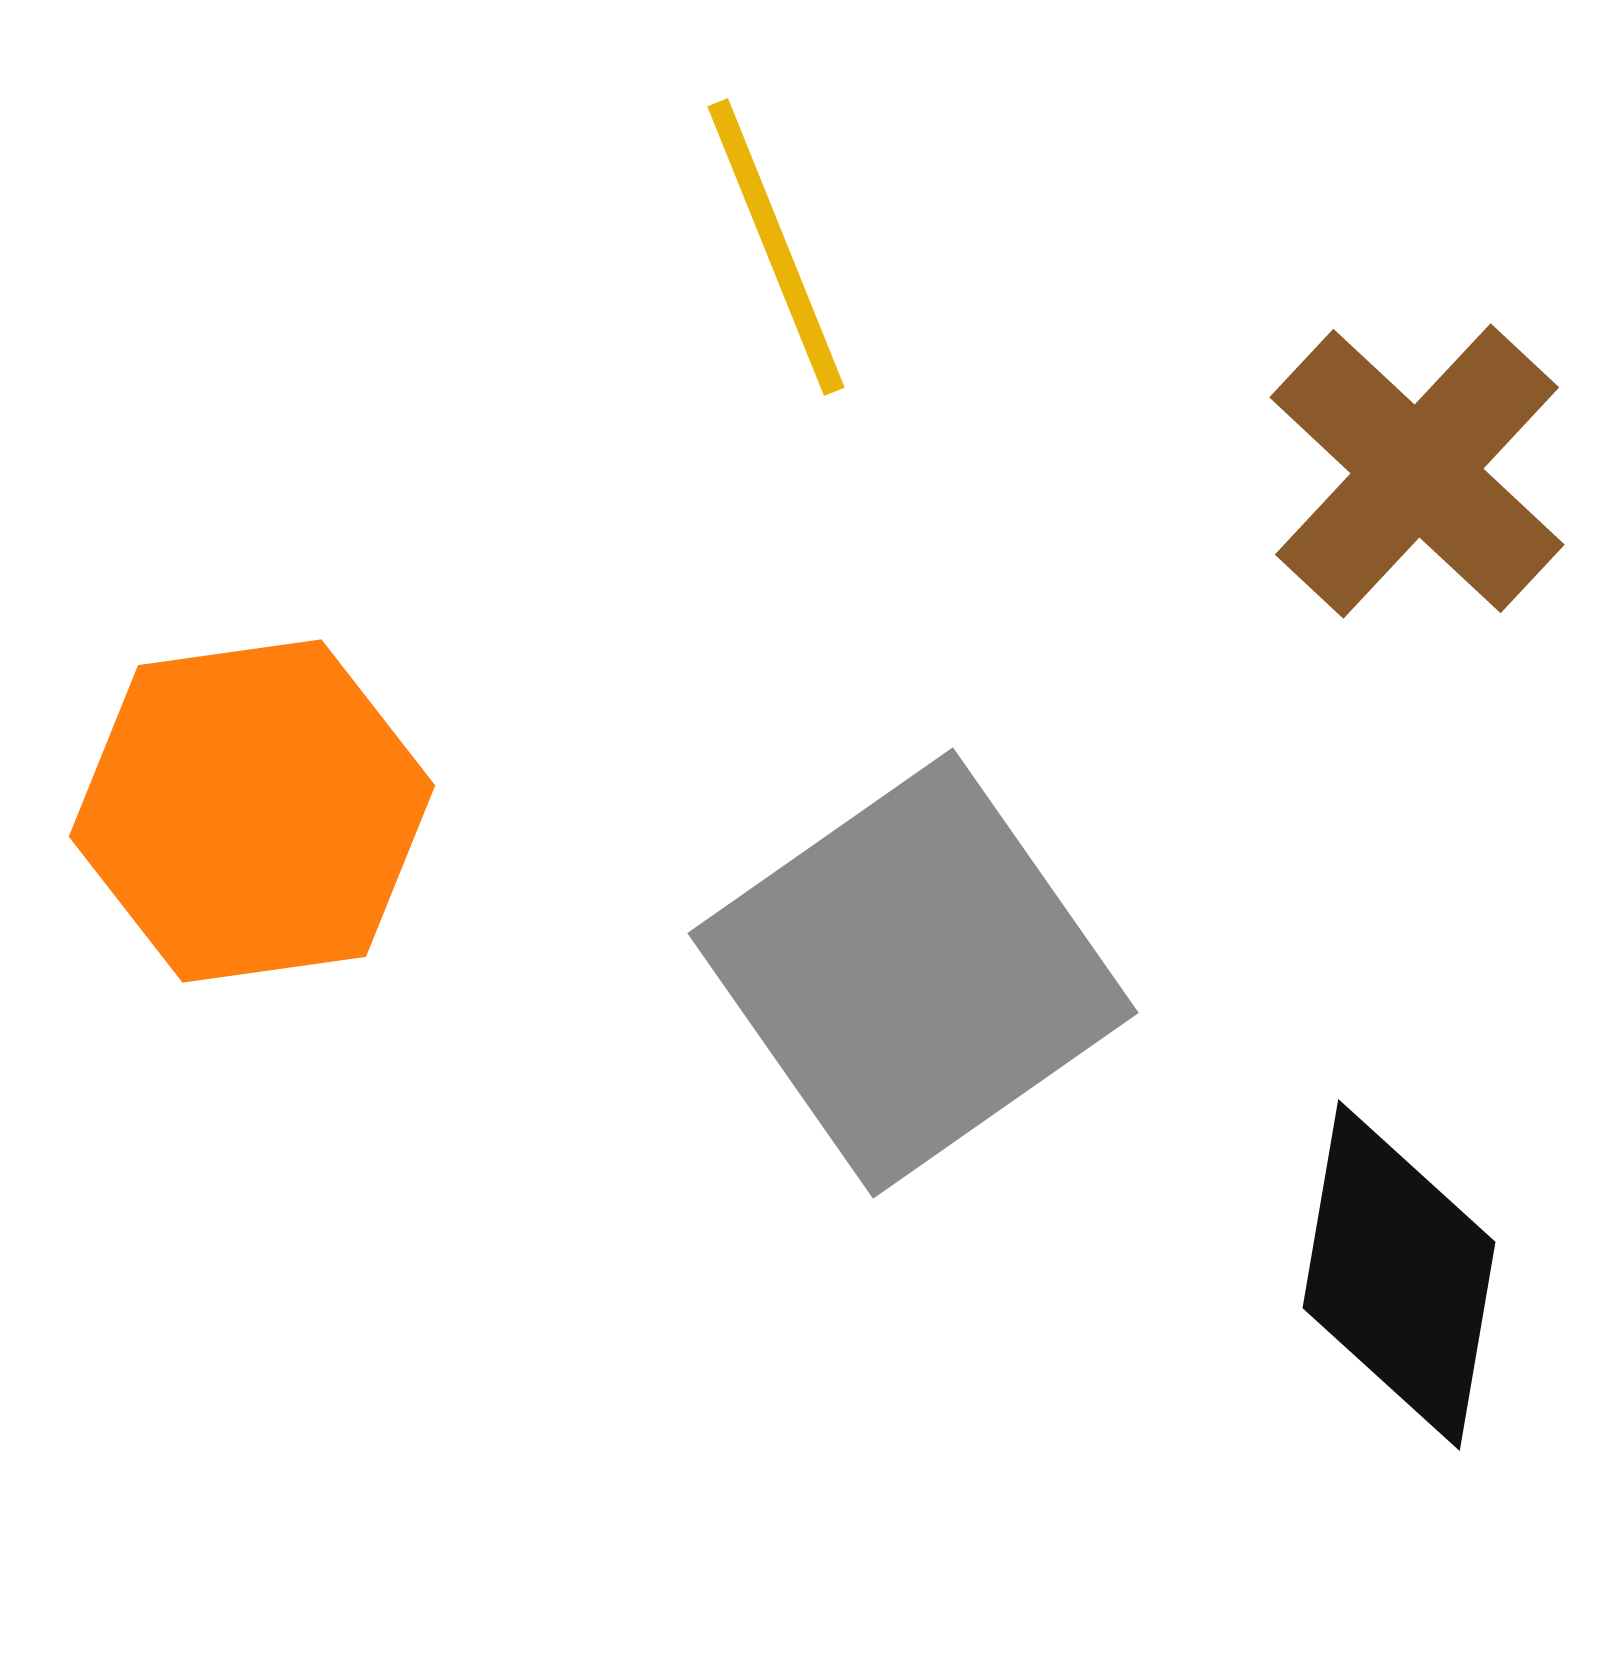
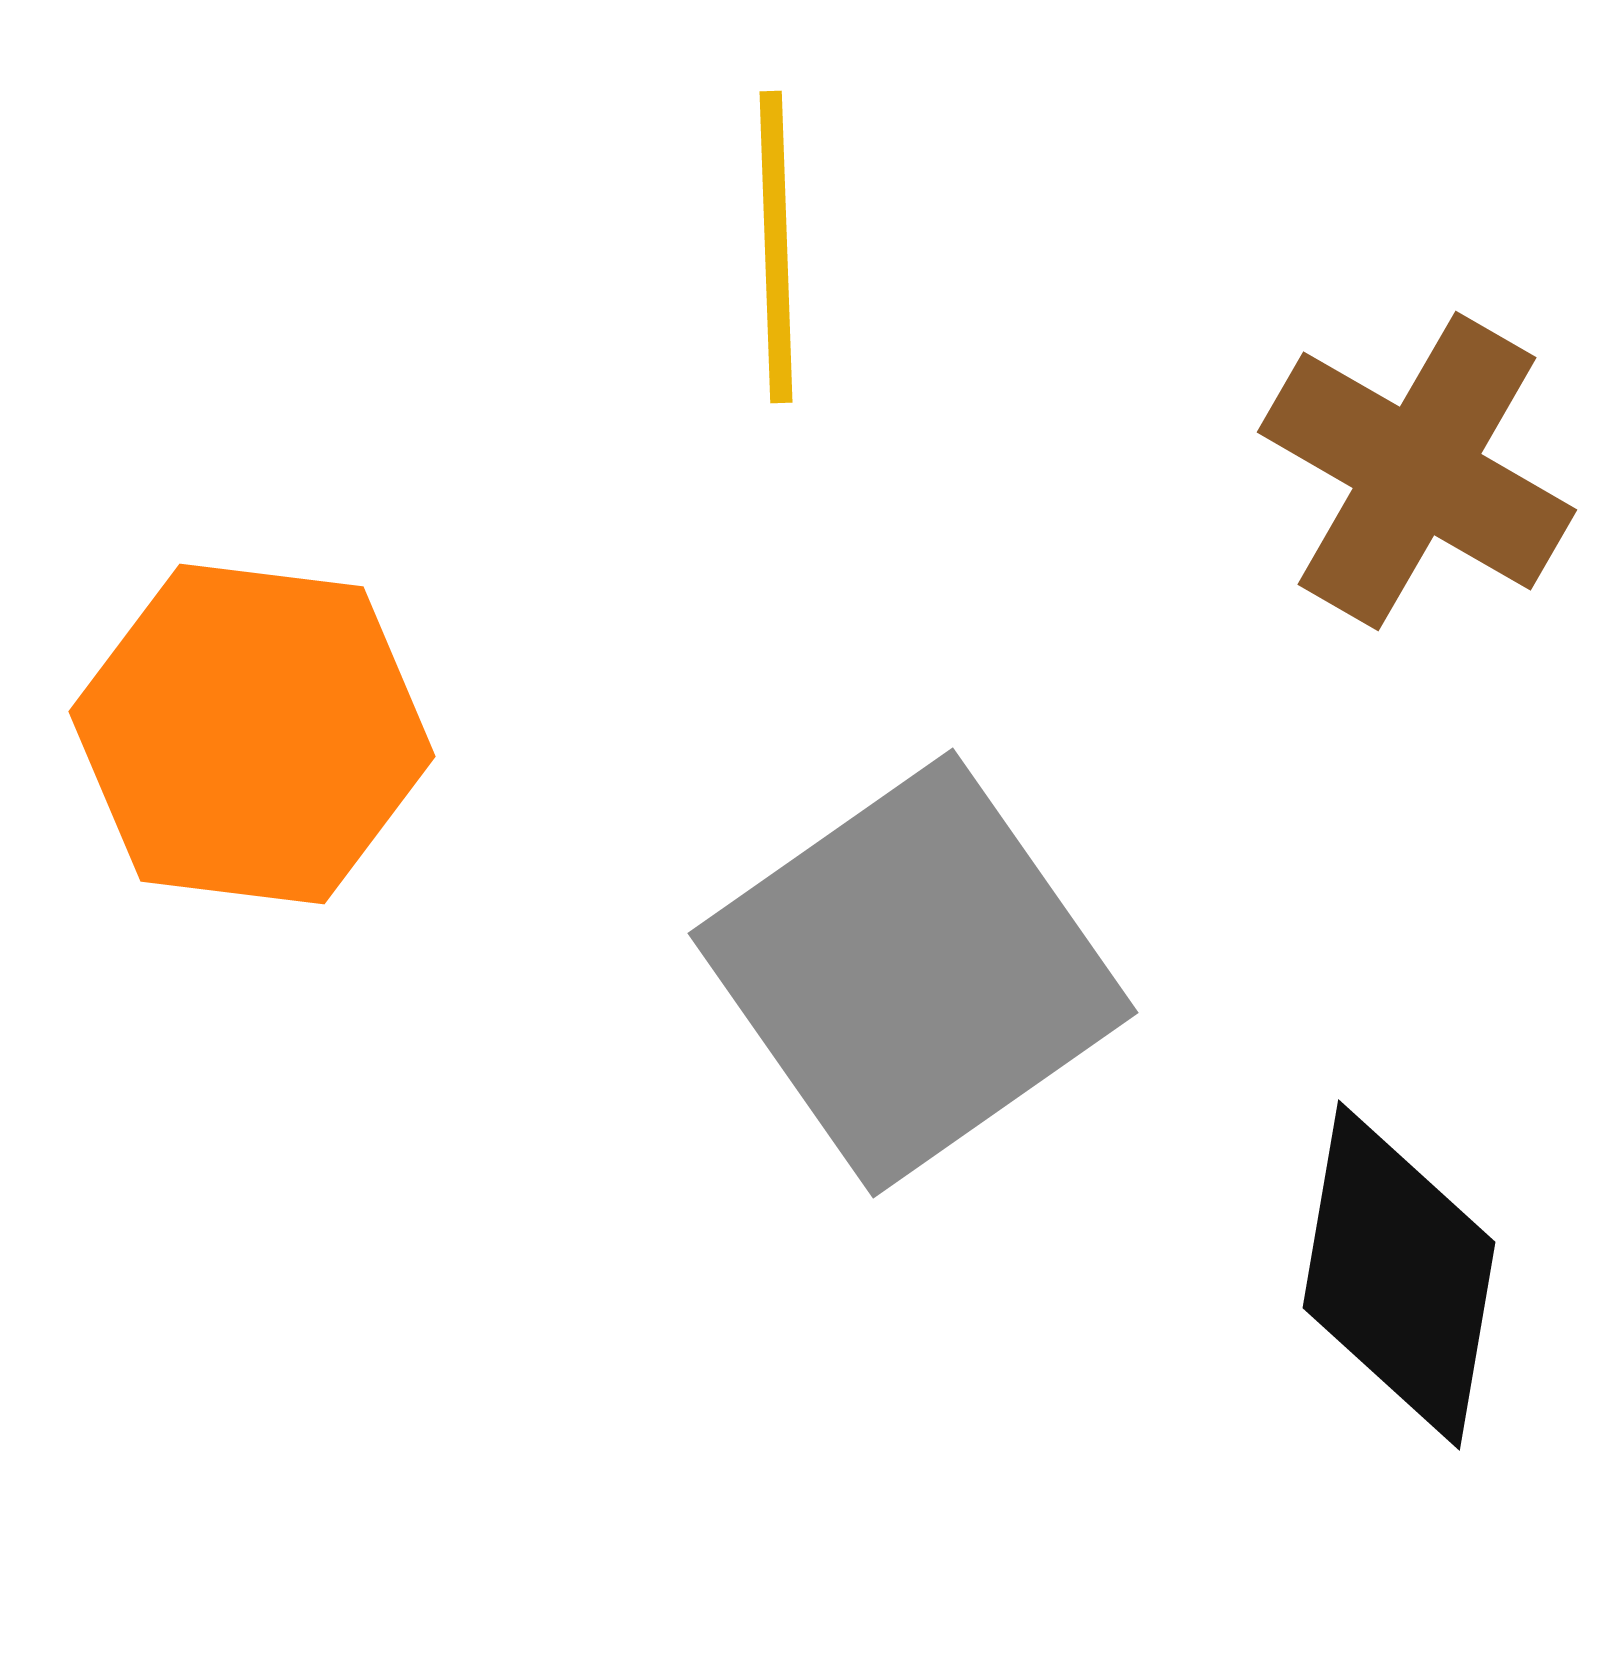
yellow line: rotated 20 degrees clockwise
brown cross: rotated 13 degrees counterclockwise
orange hexagon: moved 77 px up; rotated 15 degrees clockwise
